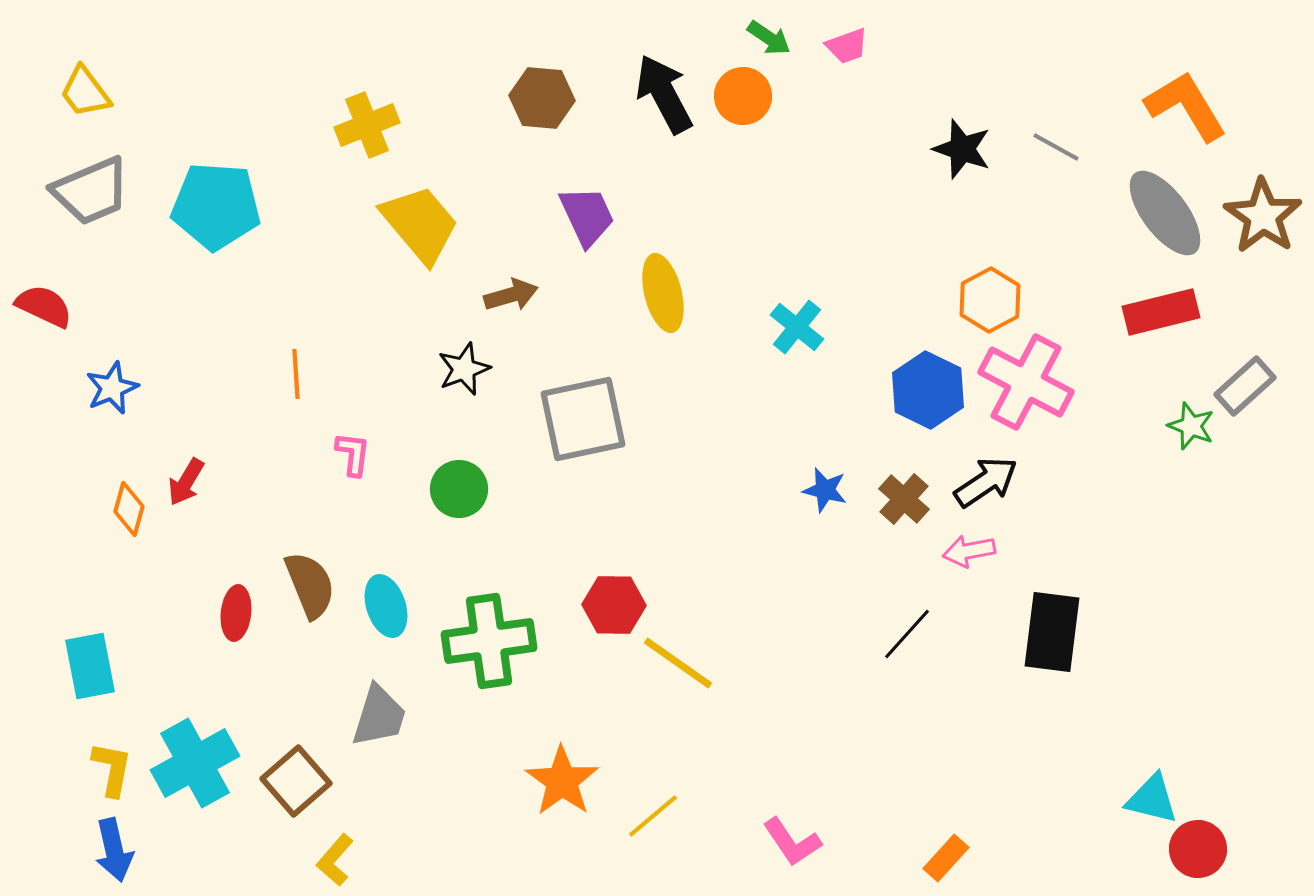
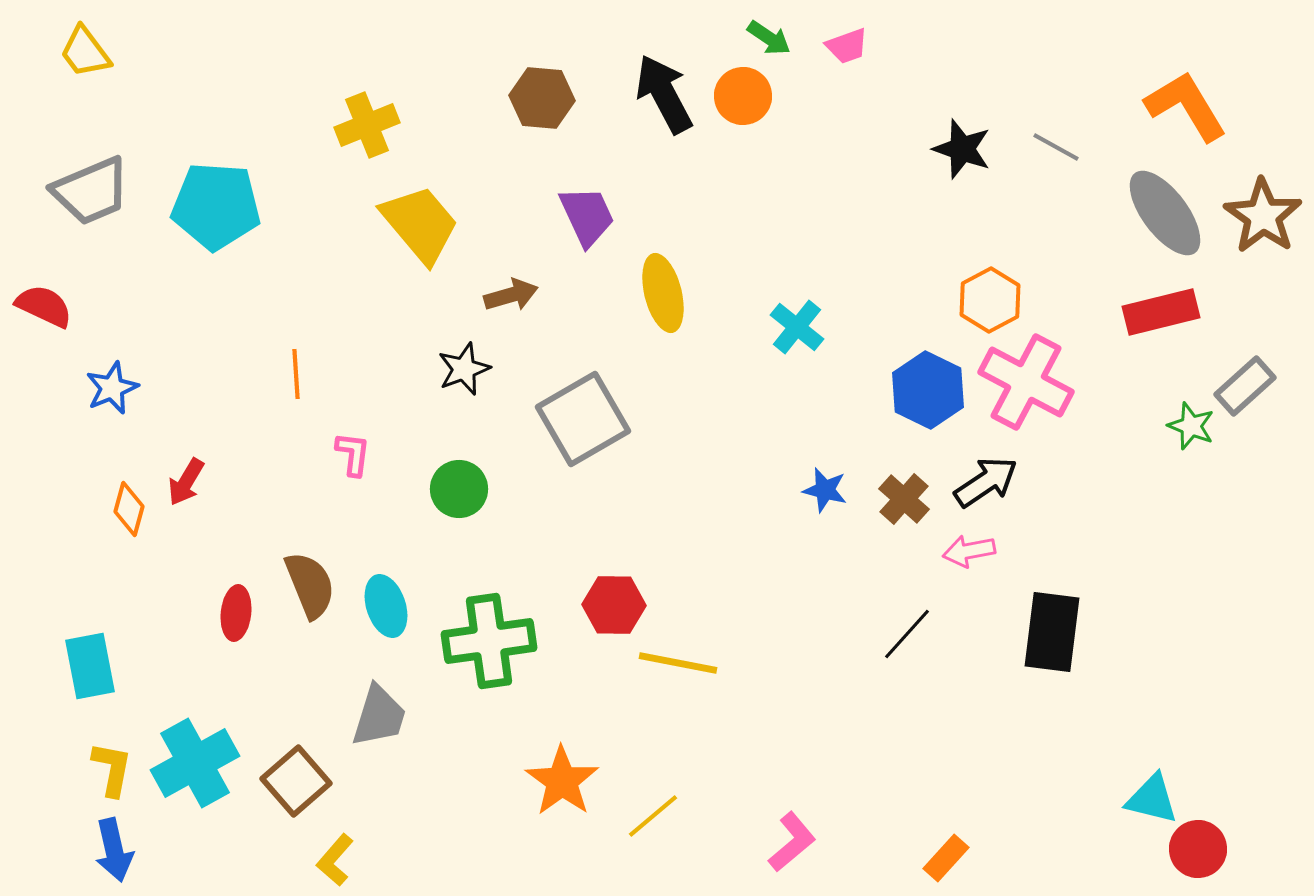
yellow trapezoid at (85, 92): moved 40 px up
gray square at (583, 419): rotated 18 degrees counterclockwise
yellow line at (678, 663): rotated 24 degrees counterclockwise
pink L-shape at (792, 842): rotated 96 degrees counterclockwise
